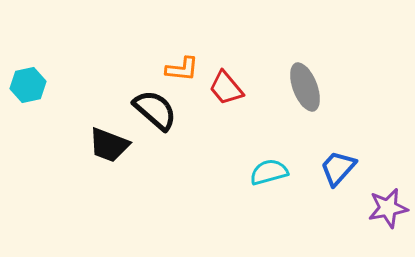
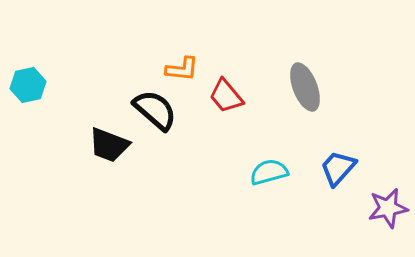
red trapezoid: moved 8 px down
